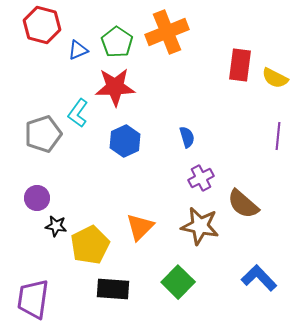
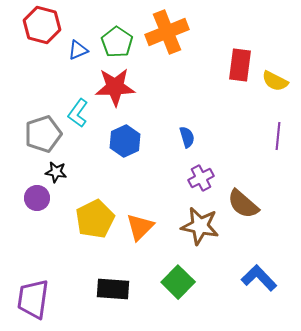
yellow semicircle: moved 3 px down
black star: moved 54 px up
yellow pentagon: moved 5 px right, 26 px up
